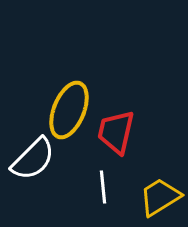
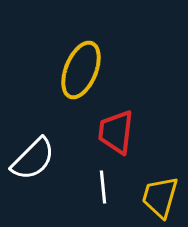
yellow ellipse: moved 12 px right, 40 px up
red trapezoid: rotated 6 degrees counterclockwise
yellow trapezoid: rotated 42 degrees counterclockwise
